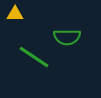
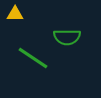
green line: moved 1 px left, 1 px down
